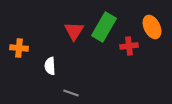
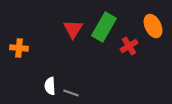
orange ellipse: moved 1 px right, 1 px up
red triangle: moved 1 px left, 2 px up
red cross: rotated 24 degrees counterclockwise
white semicircle: moved 20 px down
